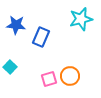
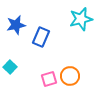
blue star: rotated 18 degrees counterclockwise
